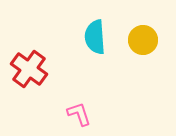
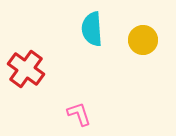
cyan semicircle: moved 3 px left, 8 px up
red cross: moved 3 px left
